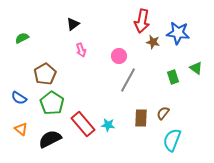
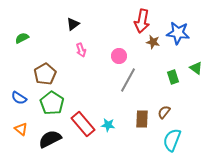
brown semicircle: moved 1 px right, 1 px up
brown rectangle: moved 1 px right, 1 px down
